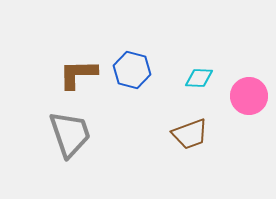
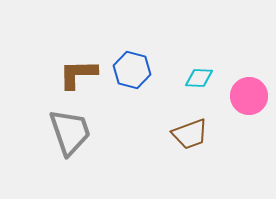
gray trapezoid: moved 2 px up
